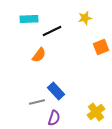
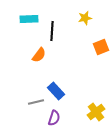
black line: rotated 60 degrees counterclockwise
gray line: moved 1 px left
